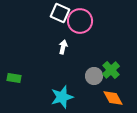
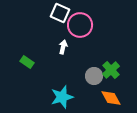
pink circle: moved 4 px down
green rectangle: moved 13 px right, 16 px up; rotated 24 degrees clockwise
orange diamond: moved 2 px left
